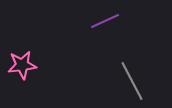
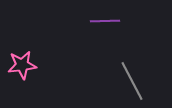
purple line: rotated 24 degrees clockwise
